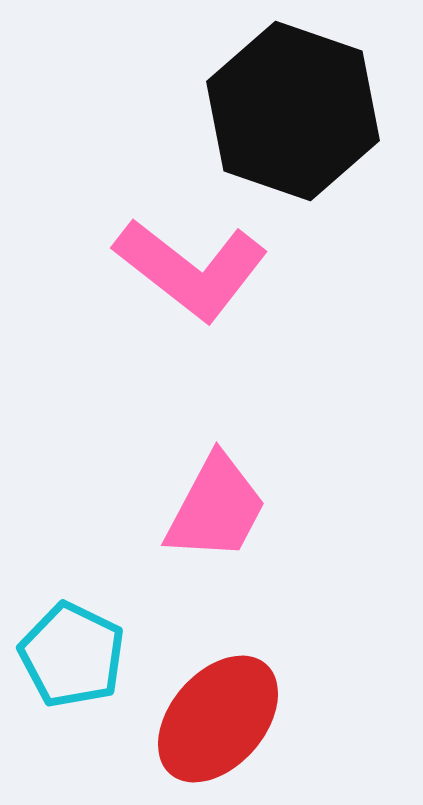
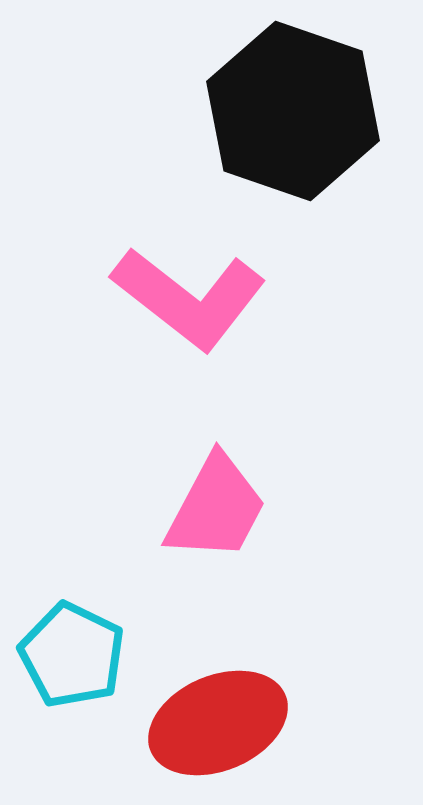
pink L-shape: moved 2 px left, 29 px down
red ellipse: moved 4 px down; rotated 26 degrees clockwise
